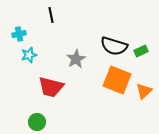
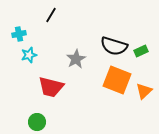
black line: rotated 42 degrees clockwise
